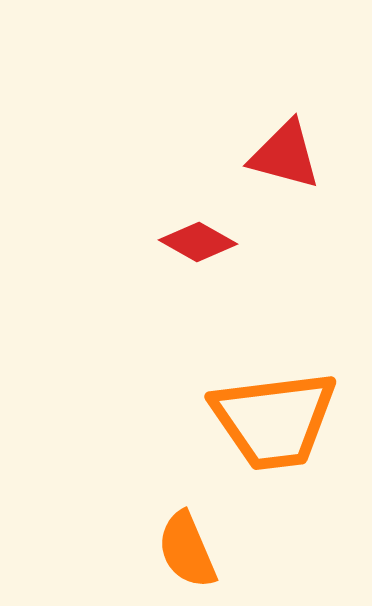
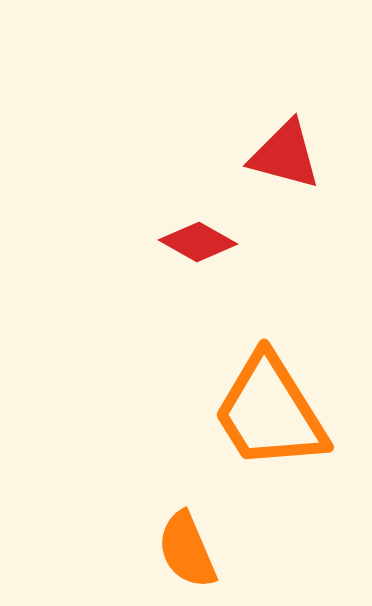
orange trapezoid: moved 4 px left, 8 px up; rotated 65 degrees clockwise
